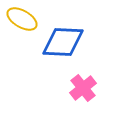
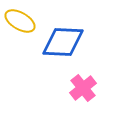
yellow ellipse: moved 2 px left, 2 px down
